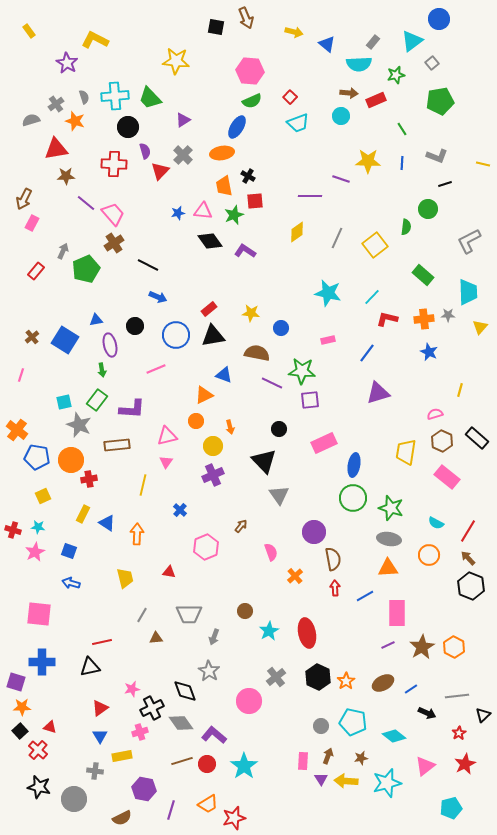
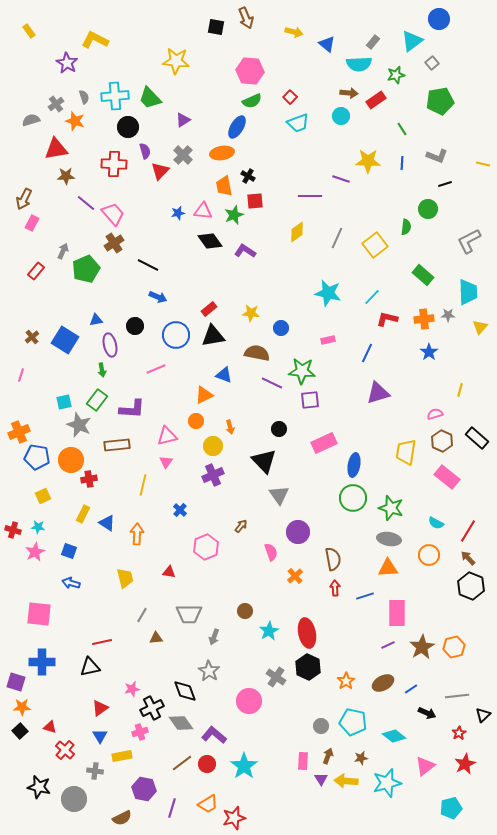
red rectangle at (376, 100): rotated 12 degrees counterclockwise
blue star at (429, 352): rotated 12 degrees clockwise
blue line at (367, 353): rotated 12 degrees counterclockwise
orange cross at (17, 430): moved 2 px right, 2 px down; rotated 30 degrees clockwise
purple circle at (314, 532): moved 16 px left
blue line at (365, 596): rotated 12 degrees clockwise
orange hexagon at (454, 647): rotated 20 degrees clockwise
gray cross at (276, 677): rotated 18 degrees counterclockwise
black hexagon at (318, 677): moved 10 px left, 10 px up
red cross at (38, 750): moved 27 px right
brown line at (182, 761): moved 2 px down; rotated 20 degrees counterclockwise
purple line at (171, 810): moved 1 px right, 2 px up
